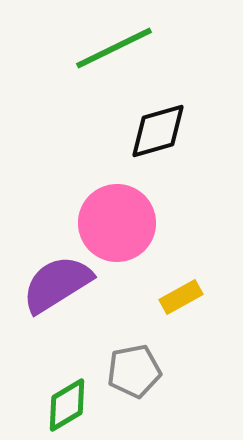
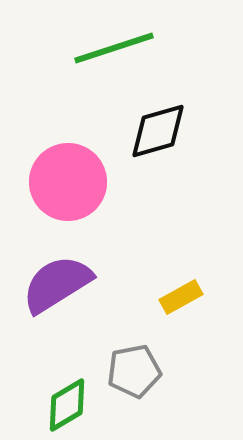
green line: rotated 8 degrees clockwise
pink circle: moved 49 px left, 41 px up
